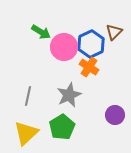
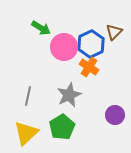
green arrow: moved 4 px up
